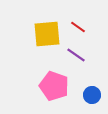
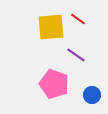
red line: moved 8 px up
yellow square: moved 4 px right, 7 px up
pink pentagon: moved 2 px up
